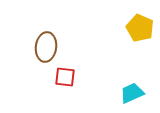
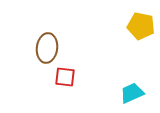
yellow pentagon: moved 1 px right, 2 px up; rotated 12 degrees counterclockwise
brown ellipse: moved 1 px right, 1 px down
